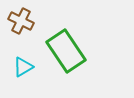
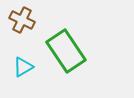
brown cross: moved 1 px right, 1 px up
